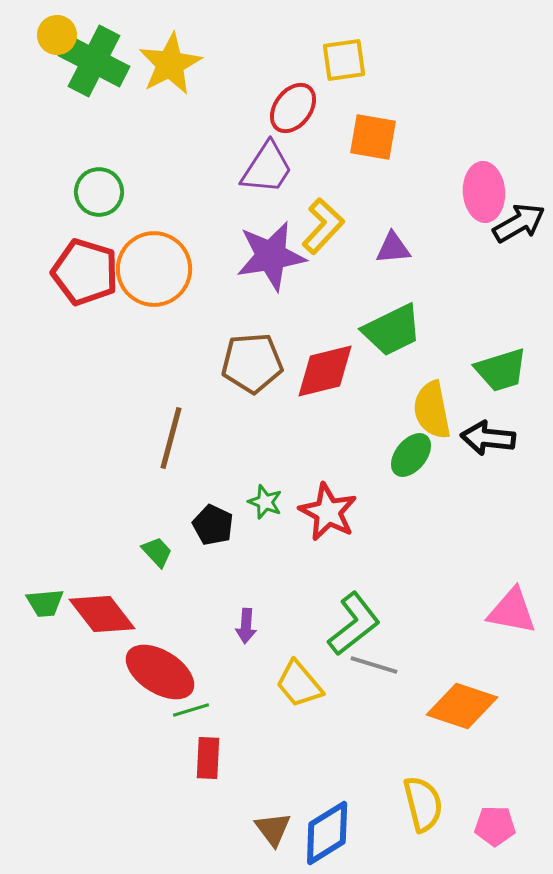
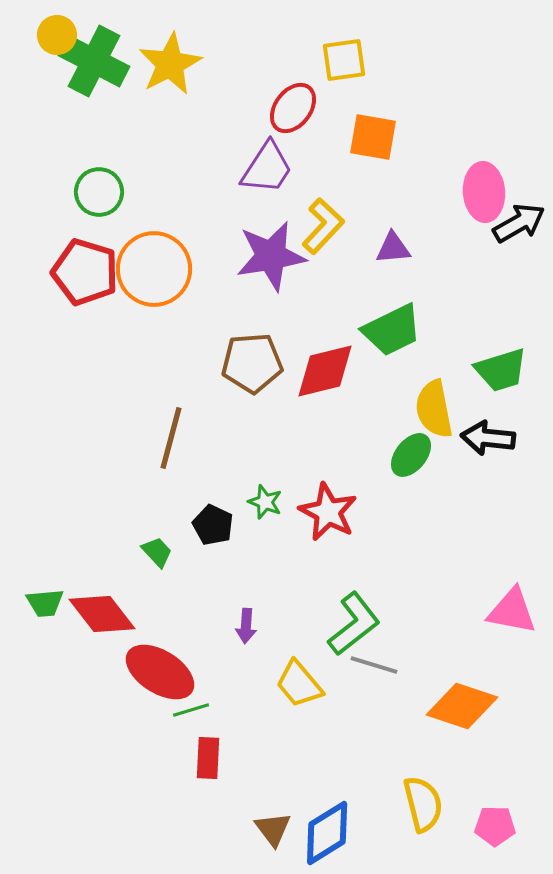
yellow semicircle at (432, 410): moved 2 px right, 1 px up
